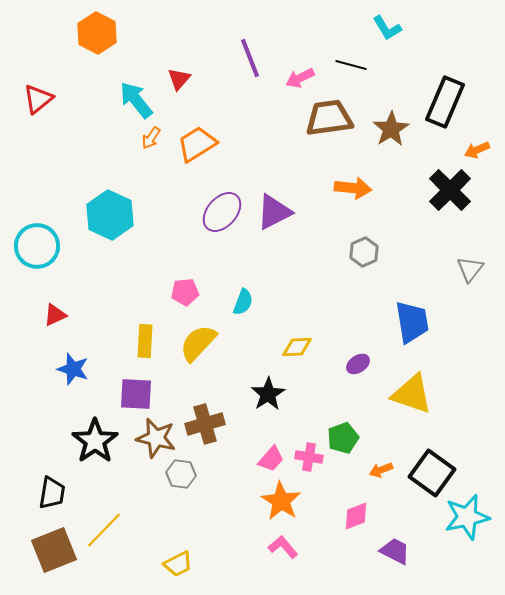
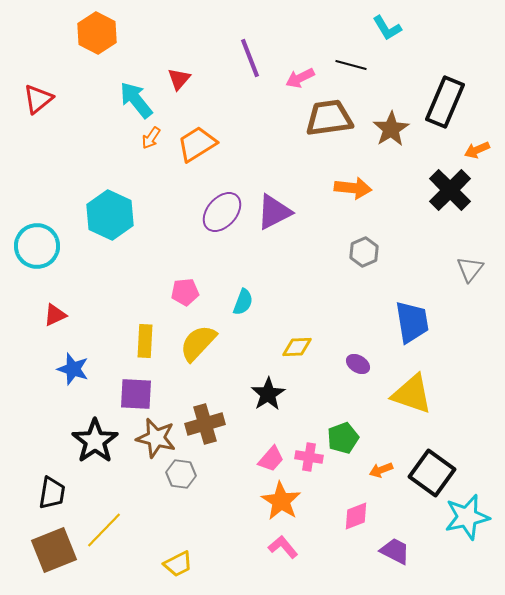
purple ellipse at (358, 364): rotated 65 degrees clockwise
